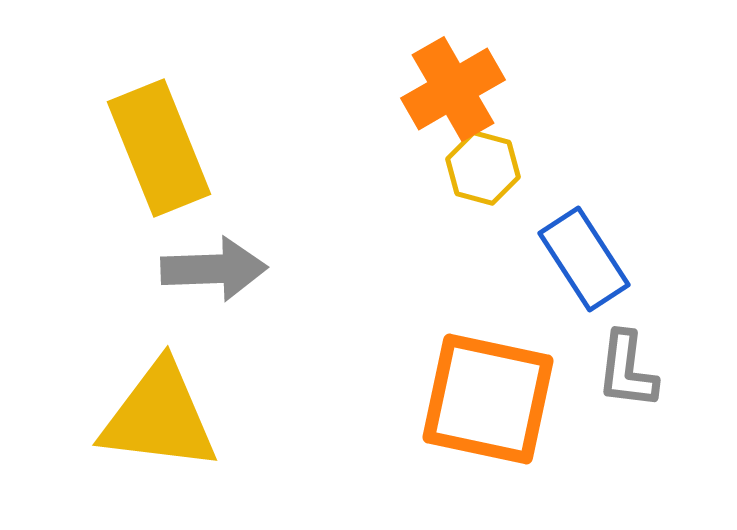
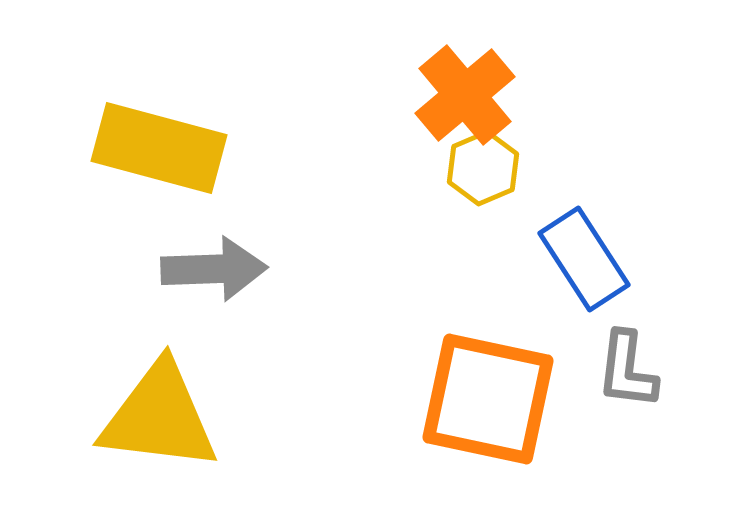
orange cross: moved 12 px right, 6 px down; rotated 10 degrees counterclockwise
yellow rectangle: rotated 53 degrees counterclockwise
yellow hexagon: rotated 22 degrees clockwise
